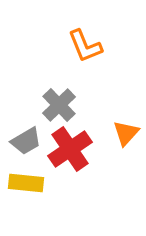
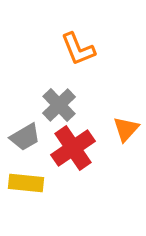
orange L-shape: moved 7 px left, 3 px down
orange triangle: moved 4 px up
gray trapezoid: moved 1 px left, 4 px up
red cross: moved 3 px right, 1 px up
